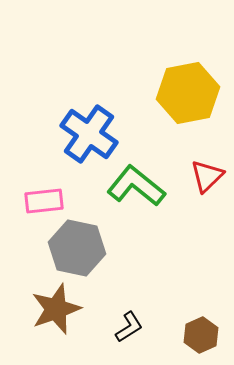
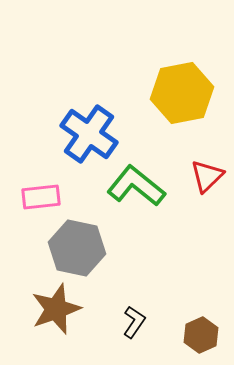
yellow hexagon: moved 6 px left
pink rectangle: moved 3 px left, 4 px up
black L-shape: moved 5 px right, 5 px up; rotated 24 degrees counterclockwise
